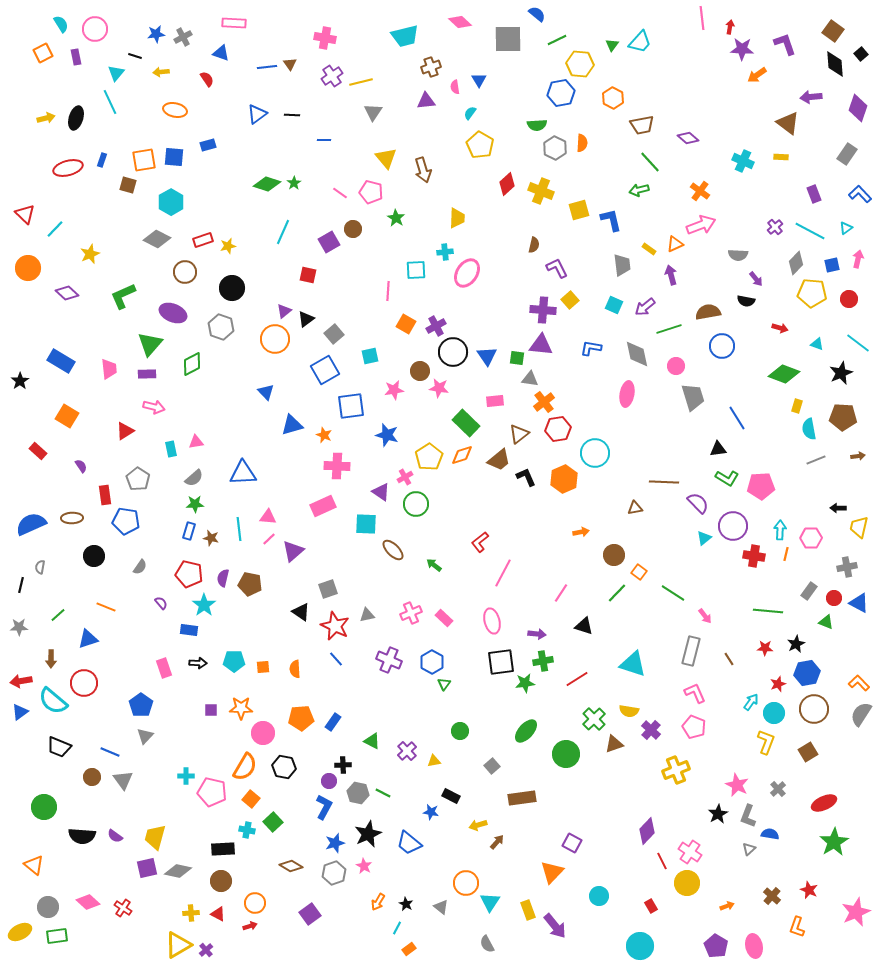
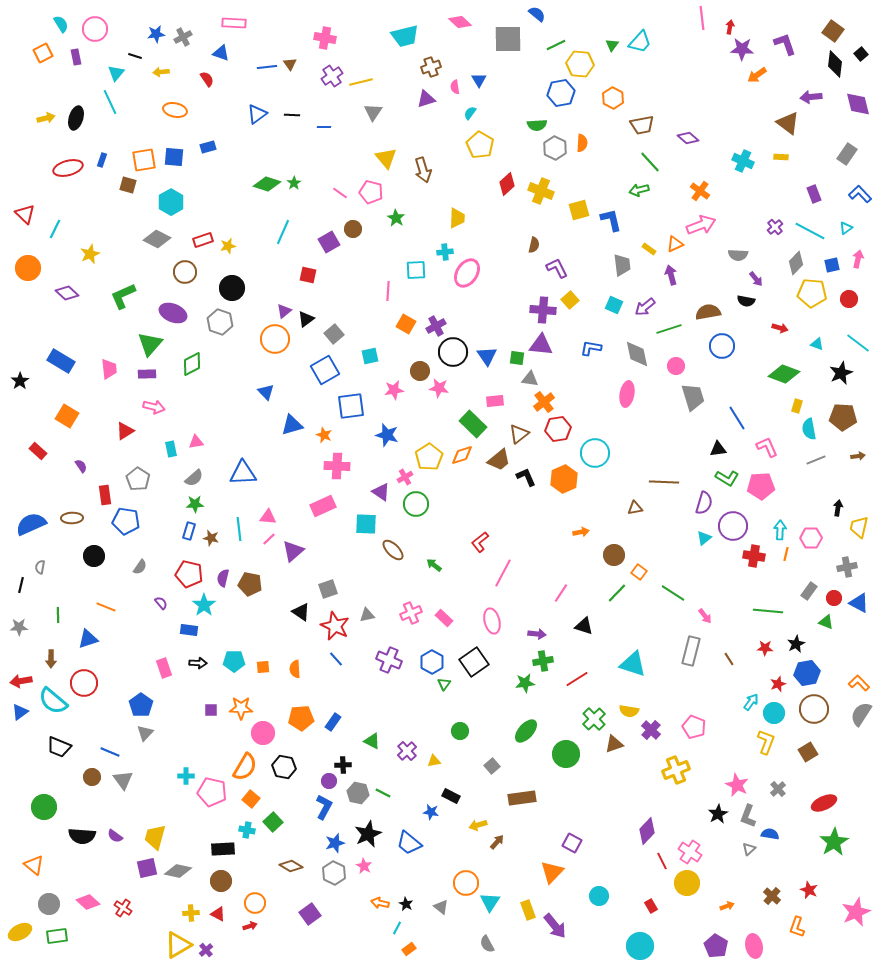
green line at (557, 40): moved 1 px left, 5 px down
black diamond at (835, 64): rotated 12 degrees clockwise
purple triangle at (426, 101): moved 2 px up; rotated 12 degrees counterclockwise
purple diamond at (858, 108): moved 4 px up; rotated 32 degrees counterclockwise
blue line at (324, 140): moved 13 px up
blue rectangle at (208, 145): moved 2 px down
cyan line at (55, 229): rotated 18 degrees counterclockwise
gray hexagon at (221, 327): moved 1 px left, 5 px up
green rectangle at (466, 423): moved 7 px right, 1 px down
purple semicircle at (698, 503): moved 6 px right; rotated 60 degrees clockwise
black arrow at (838, 508): rotated 98 degrees clockwise
green line at (58, 615): rotated 49 degrees counterclockwise
black square at (501, 662): moved 27 px left; rotated 28 degrees counterclockwise
pink L-shape at (695, 693): moved 72 px right, 246 px up
gray triangle at (145, 736): moved 3 px up
gray hexagon at (334, 873): rotated 15 degrees counterclockwise
orange arrow at (378, 902): moved 2 px right, 1 px down; rotated 72 degrees clockwise
gray circle at (48, 907): moved 1 px right, 3 px up
